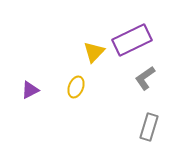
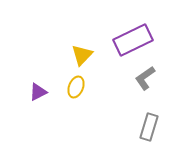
purple rectangle: moved 1 px right
yellow triangle: moved 12 px left, 3 px down
purple triangle: moved 8 px right, 2 px down
